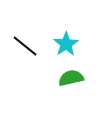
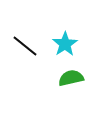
cyan star: moved 1 px left
